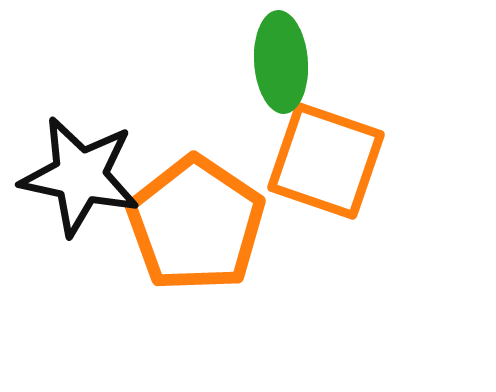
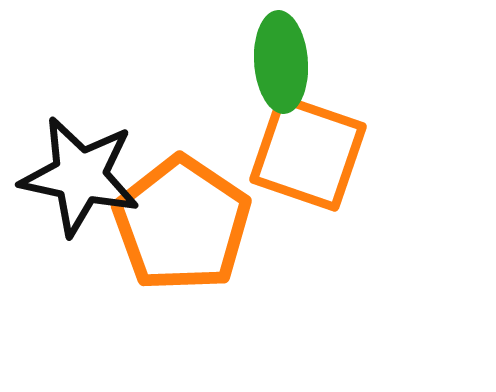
orange square: moved 18 px left, 8 px up
orange pentagon: moved 14 px left
